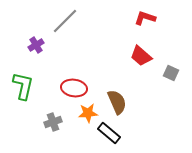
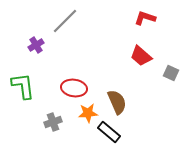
green L-shape: rotated 20 degrees counterclockwise
black rectangle: moved 1 px up
